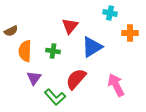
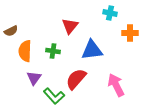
blue triangle: moved 3 px down; rotated 25 degrees clockwise
green L-shape: moved 1 px left, 1 px up
